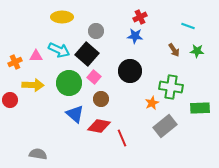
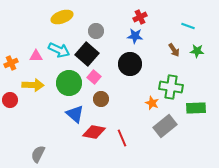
yellow ellipse: rotated 20 degrees counterclockwise
orange cross: moved 4 px left, 1 px down
black circle: moved 7 px up
orange star: rotated 24 degrees counterclockwise
green rectangle: moved 4 px left
red diamond: moved 5 px left, 6 px down
gray semicircle: rotated 72 degrees counterclockwise
